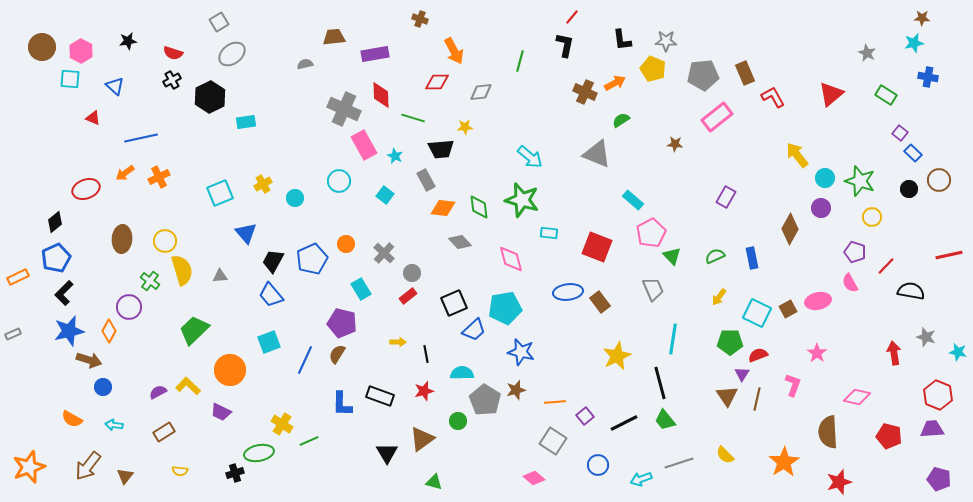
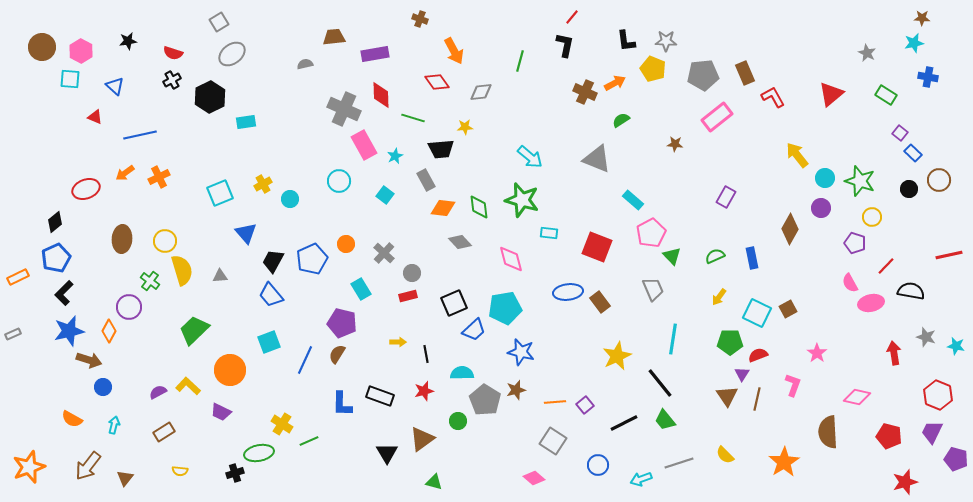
black L-shape at (622, 40): moved 4 px right, 1 px down
red diamond at (437, 82): rotated 55 degrees clockwise
red triangle at (93, 118): moved 2 px right, 1 px up
blue line at (141, 138): moved 1 px left, 3 px up
gray triangle at (597, 154): moved 5 px down
cyan star at (395, 156): rotated 21 degrees clockwise
cyan circle at (295, 198): moved 5 px left, 1 px down
purple pentagon at (855, 252): moved 9 px up
red rectangle at (408, 296): rotated 24 degrees clockwise
pink ellipse at (818, 301): moved 53 px right, 2 px down
cyan star at (958, 352): moved 2 px left, 6 px up
black line at (660, 383): rotated 24 degrees counterclockwise
purple square at (585, 416): moved 11 px up
cyan arrow at (114, 425): rotated 96 degrees clockwise
purple trapezoid at (932, 429): moved 3 px down; rotated 60 degrees counterclockwise
brown triangle at (125, 476): moved 2 px down
purple pentagon at (939, 479): moved 17 px right, 20 px up
red star at (839, 482): moved 66 px right
